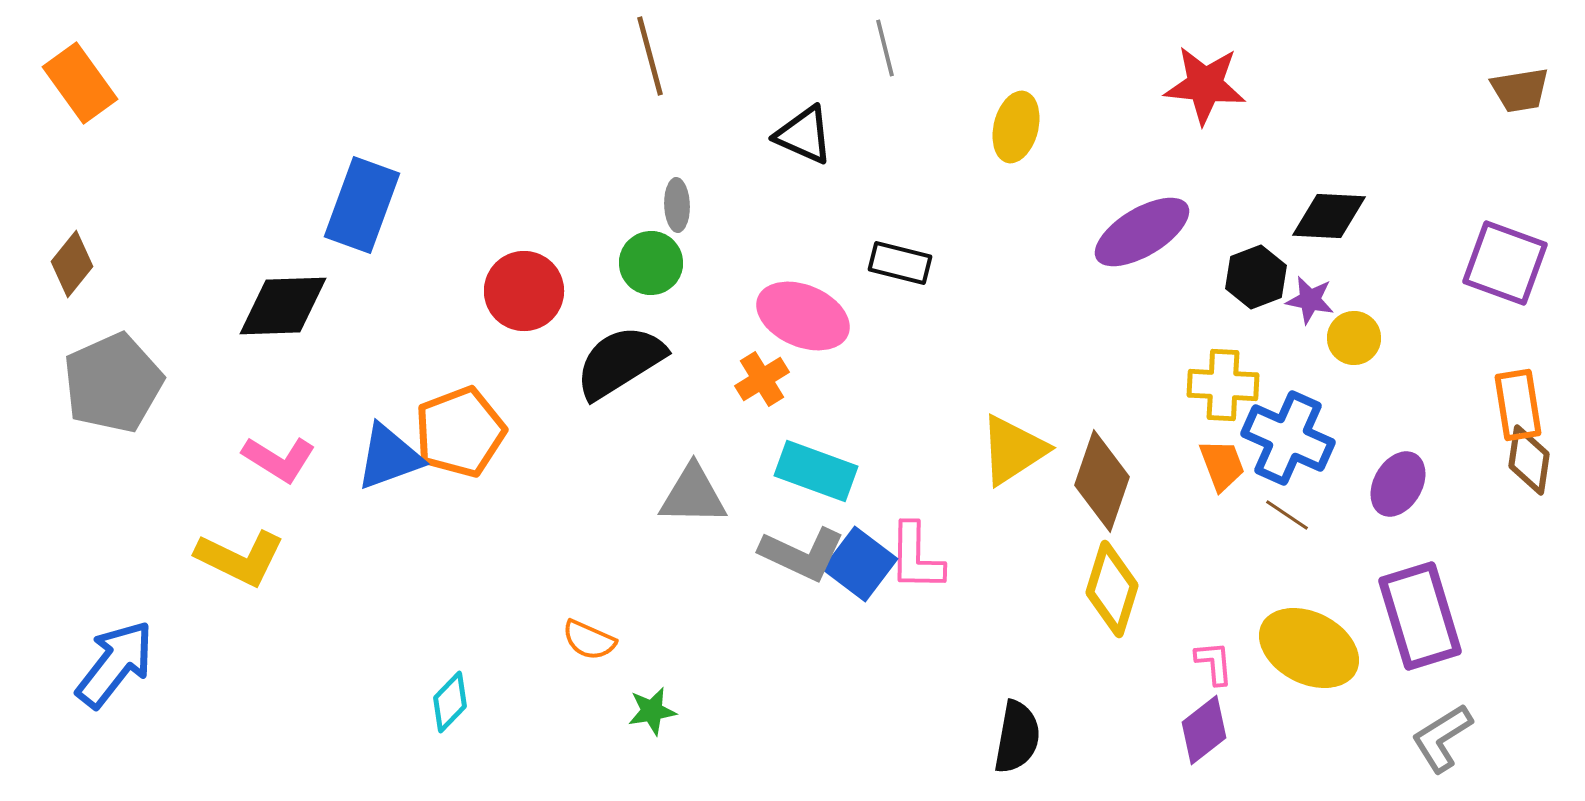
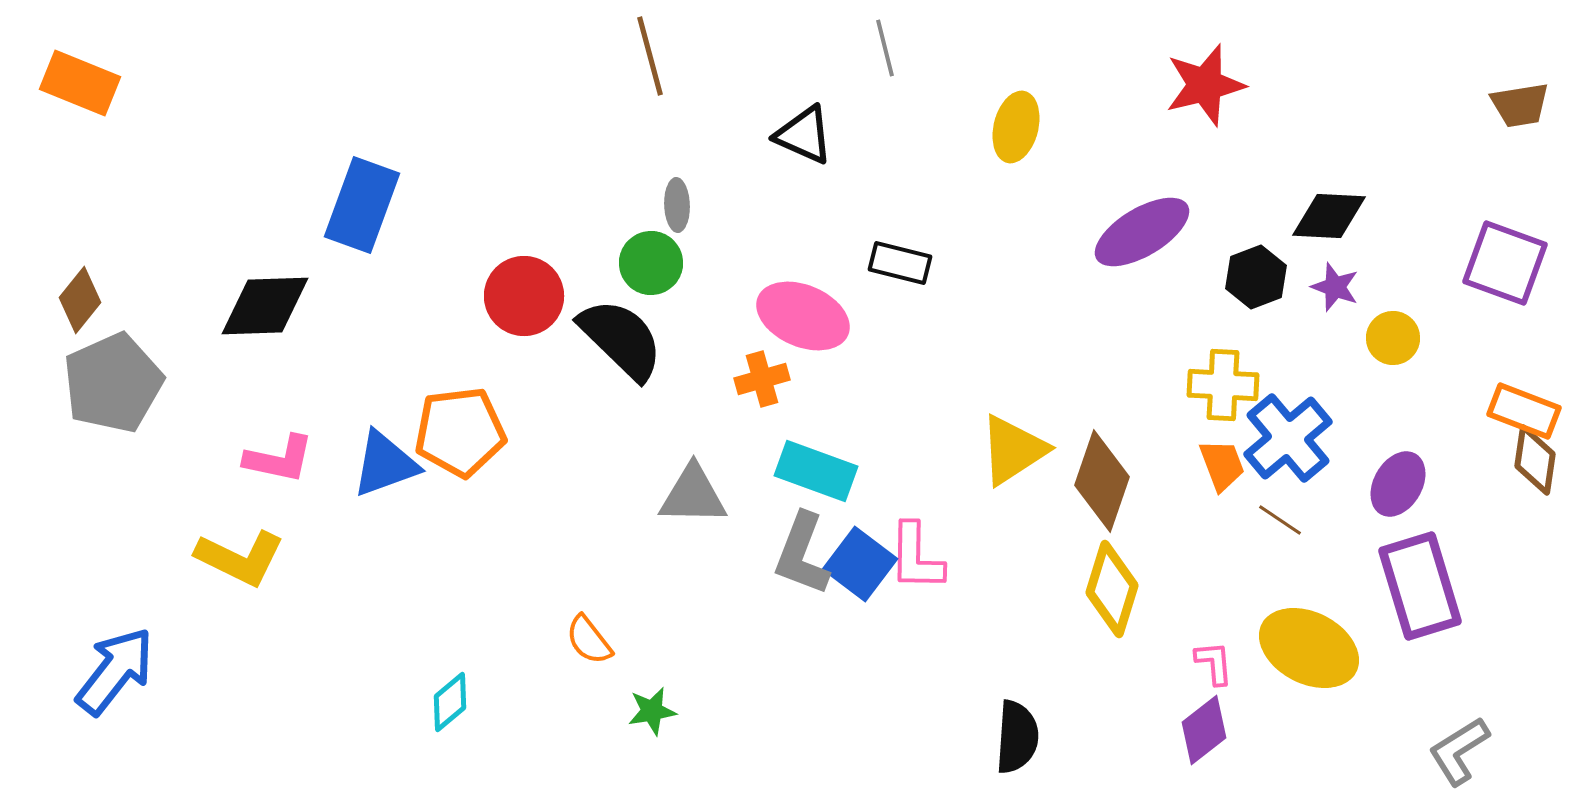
orange rectangle at (80, 83): rotated 32 degrees counterclockwise
red star at (1205, 85): rotated 20 degrees counterclockwise
brown trapezoid at (1520, 90): moved 15 px down
brown diamond at (72, 264): moved 8 px right, 36 px down
red circle at (524, 291): moved 5 px down
purple star at (1310, 300): moved 25 px right, 13 px up; rotated 9 degrees clockwise
black diamond at (283, 306): moved 18 px left
yellow circle at (1354, 338): moved 39 px right
black semicircle at (620, 362): moved 1 px right, 23 px up; rotated 76 degrees clockwise
orange cross at (762, 379): rotated 16 degrees clockwise
orange rectangle at (1518, 405): moved 6 px right, 6 px down; rotated 60 degrees counterclockwise
orange pentagon at (460, 432): rotated 14 degrees clockwise
blue cross at (1288, 438): rotated 26 degrees clockwise
blue triangle at (389, 457): moved 4 px left, 7 px down
pink L-shape at (279, 459): rotated 20 degrees counterclockwise
brown diamond at (1529, 460): moved 6 px right
brown line at (1287, 515): moved 7 px left, 5 px down
gray L-shape at (802, 554): rotated 86 degrees clockwise
purple rectangle at (1420, 616): moved 30 px up
orange semicircle at (589, 640): rotated 28 degrees clockwise
blue arrow at (115, 664): moved 7 px down
cyan diamond at (450, 702): rotated 6 degrees clockwise
black semicircle at (1017, 737): rotated 6 degrees counterclockwise
gray L-shape at (1442, 738): moved 17 px right, 13 px down
